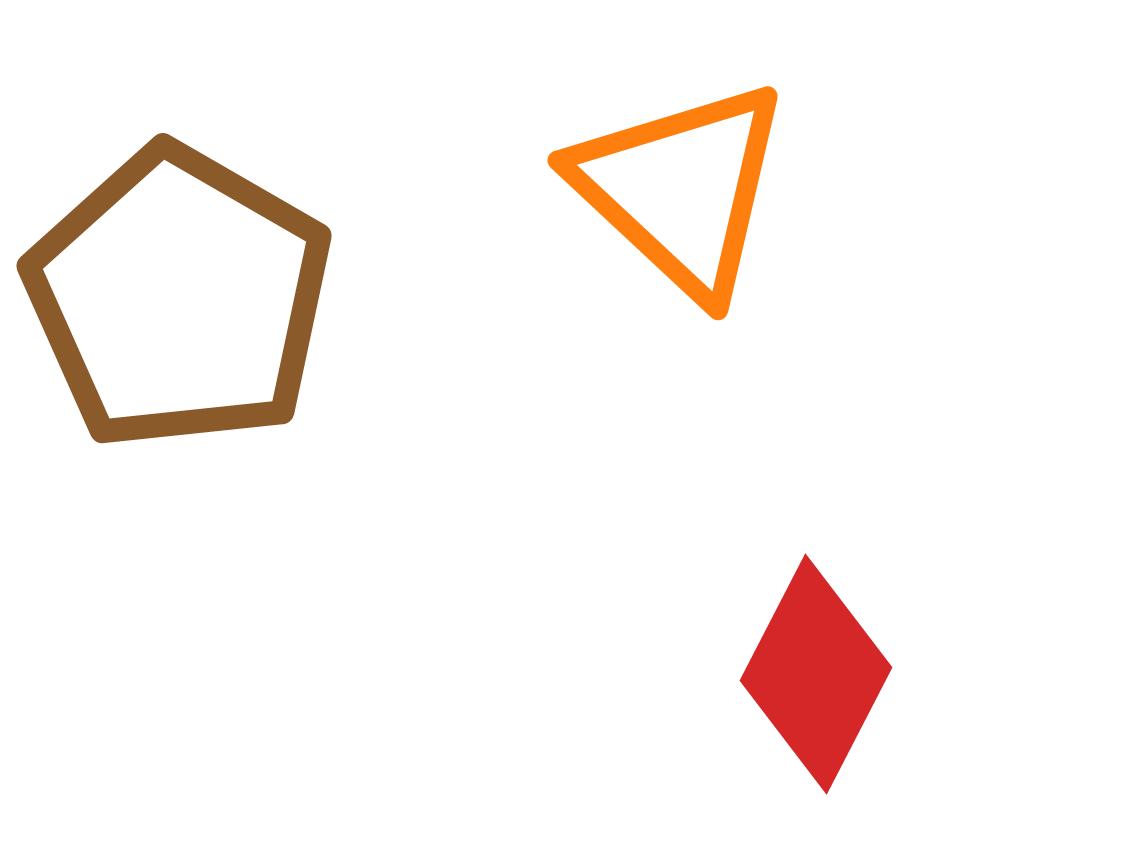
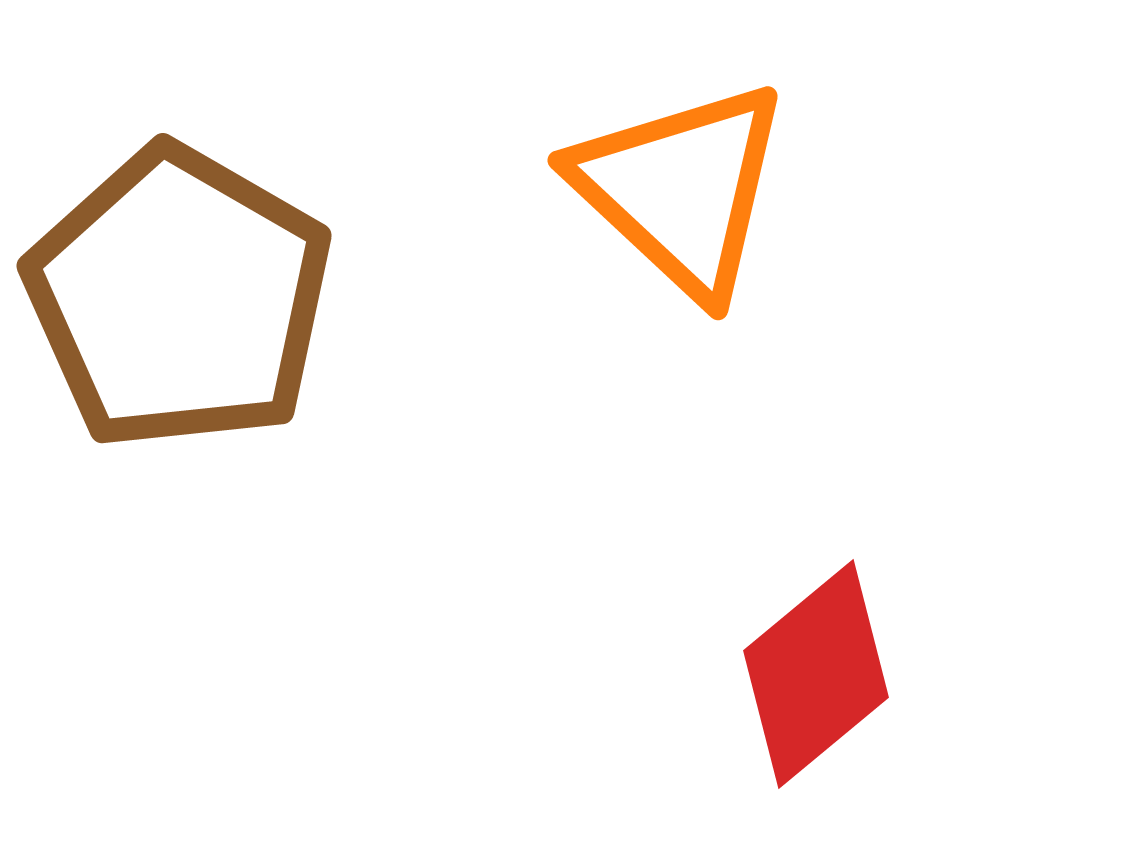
red diamond: rotated 23 degrees clockwise
